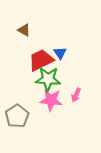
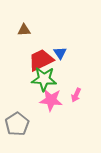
brown triangle: rotated 32 degrees counterclockwise
green star: moved 4 px left
gray pentagon: moved 8 px down
